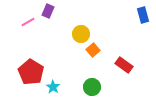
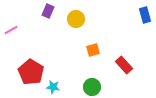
blue rectangle: moved 2 px right
pink line: moved 17 px left, 8 px down
yellow circle: moved 5 px left, 15 px up
orange square: rotated 24 degrees clockwise
red rectangle: rotated 12 degrees clockwise
cyan star: rotated 24 degrees counterclockwise
